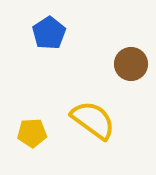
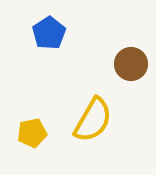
yellow semicircle: rotated 84 degrees clockwise
yellow pentagon: rotated 8 degrees counterclockwise
